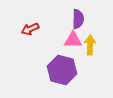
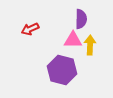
purple semicircle: moved 3 px right
